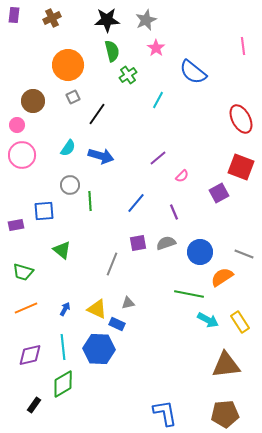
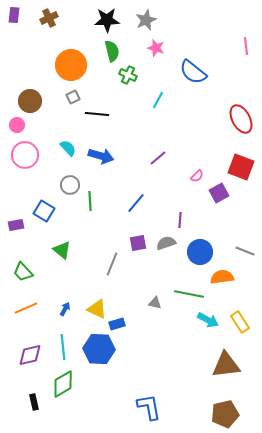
brown cross at (52, 18): moved 3 px left
pink line at (243, 46): moved 3 px right
pink star at (156, 48): rotated 18 degrees counterclockwise
orange circle at (68, 65): moved 3 px right
green cross at (128, 75): rotated 30 degrees counterclockwise
brown circle at (33, 101): moved 3 px left
black line at (97, 114): rotated 60 degrees clockwise
cyan semicircle at (68, 148): rotated 78 degrees counterclockwise
pink circle at (22, 155): moved 3 px right
pink semicircle at (182, 176): moved 15 px right
blue square at (44, 211): rotated 35 degrees clockwise
purple line at (174, 212): moved 6 px right, 8 px down; rotated 28 degrees clockwise
gray line at (244, 254): moved 1 px right, 3 px up
green trapezoid at (23, 272): rotated 30 degrees clockwise
orange semicircle at (222, 277): rotated 25 degrees clockwise
gray triangle at (128, 303): moved 27 px right; rotated 24 degrees clockwise
blue rectangle at (117, 324): rotated 42 degrees counterclockwise
black rectangle at (34, 405): moved 3 px up; rotated 49 degrees counterclockwise
blue L-shape at (165, 413): moved 16 px left, 6 px up
brown pentagon at (225, 414): rotated 8 degrees counterclockwise
